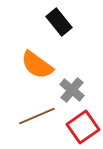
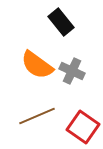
black rectangle: moved 2 px right
gray cross: moved 19 px up; rotated 15 degrees counterclockwise
red square: rotated 20 degrees counterclockwise
